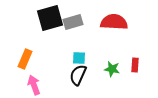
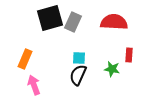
gray rectangle: rotated 48 degrees counterclockwise
red rectangle: moved 6 px left, 10 px up
